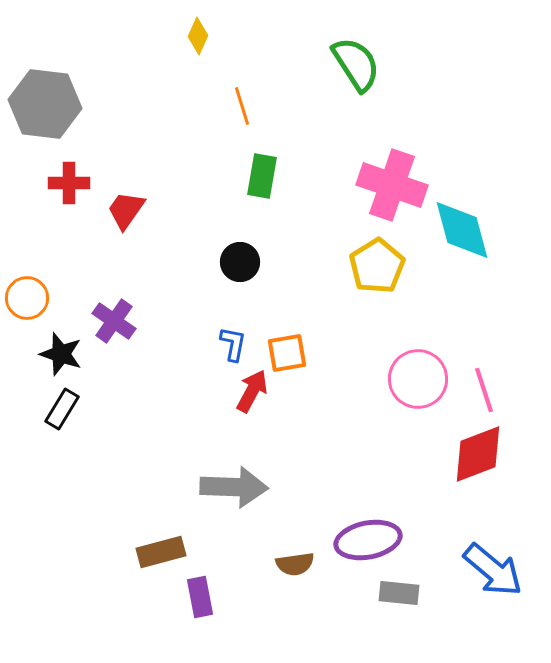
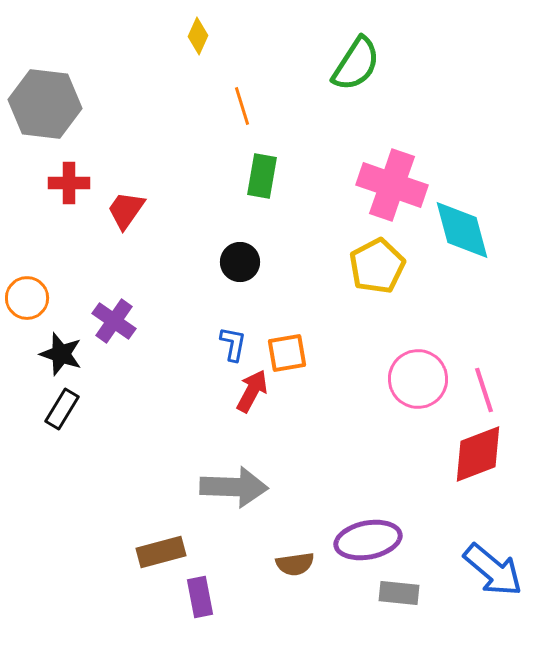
green semicircle: rotated 66 degrees clockwise
yellow pentagon: rotated 4 degrees clockwise
